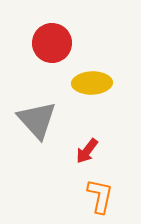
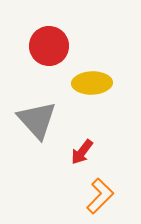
red circle: moved 3 px left, 3 px down
red arrow: moved 5 px left, 1 px down
orange L-shape: rotated 33 degrees clockwise
